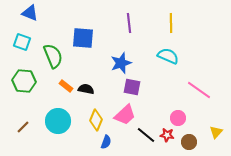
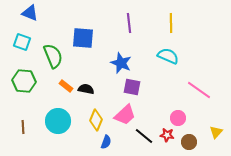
blue star: rotated 30 degrees counterclockwise
brown line: rotated 48 degrees counterclockwise
black line: moved 2 px left, 1 px down
